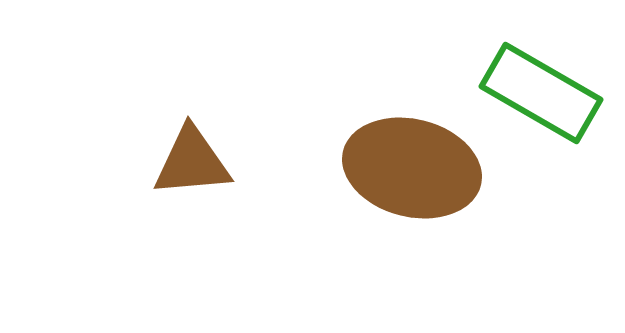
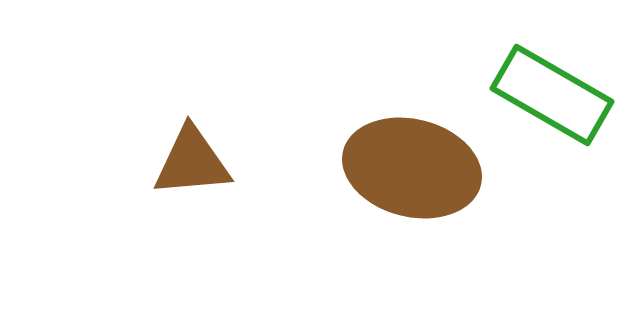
green rectangle: moved 11 px right, 2 px down
